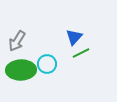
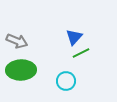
gray arrow: rotated 100 degrees counterclockwise
cyan circle: moved 19 px right, 17 px down
